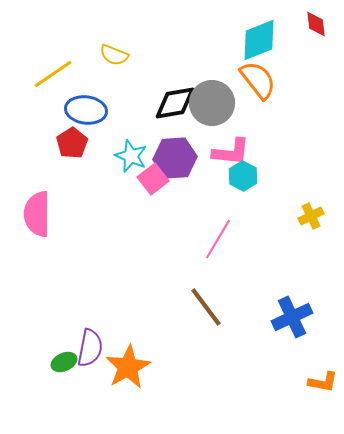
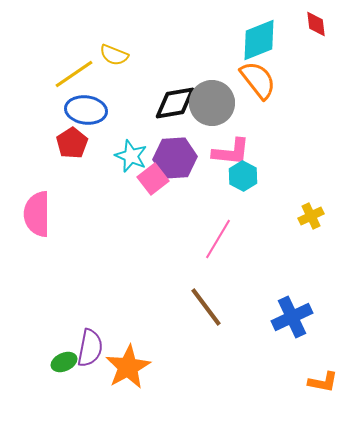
yellow line: moved 21 px right
